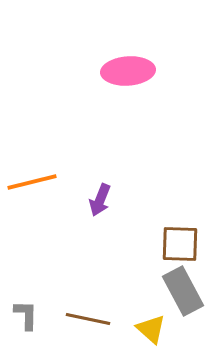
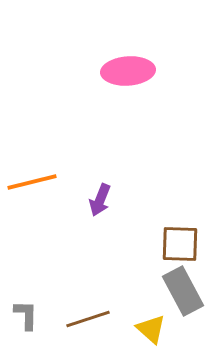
brown line: rotated 30 degrees counterclockwise
